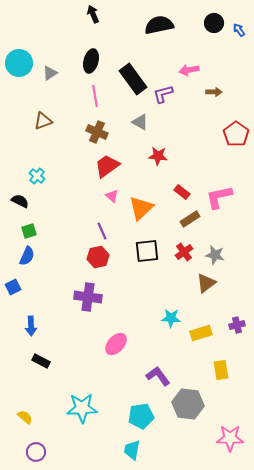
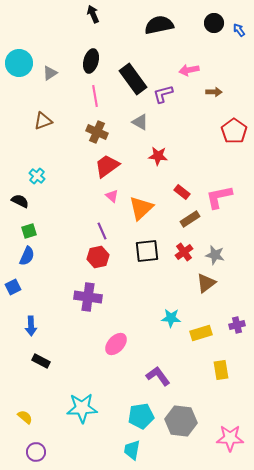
red pentagon at (236, 134): moved 2 px left, 3 px up
gray hexagon at (188, 404): moved 7 px left, 17 px down
